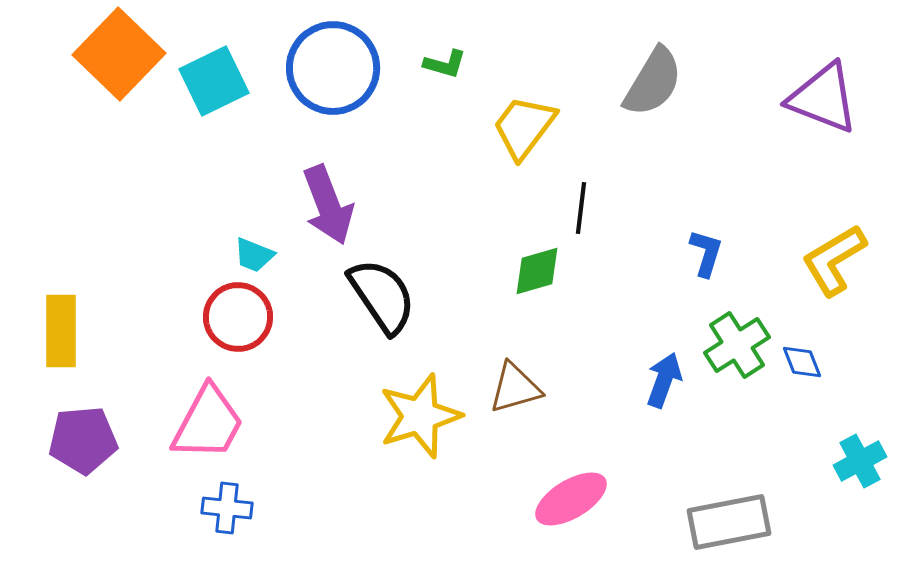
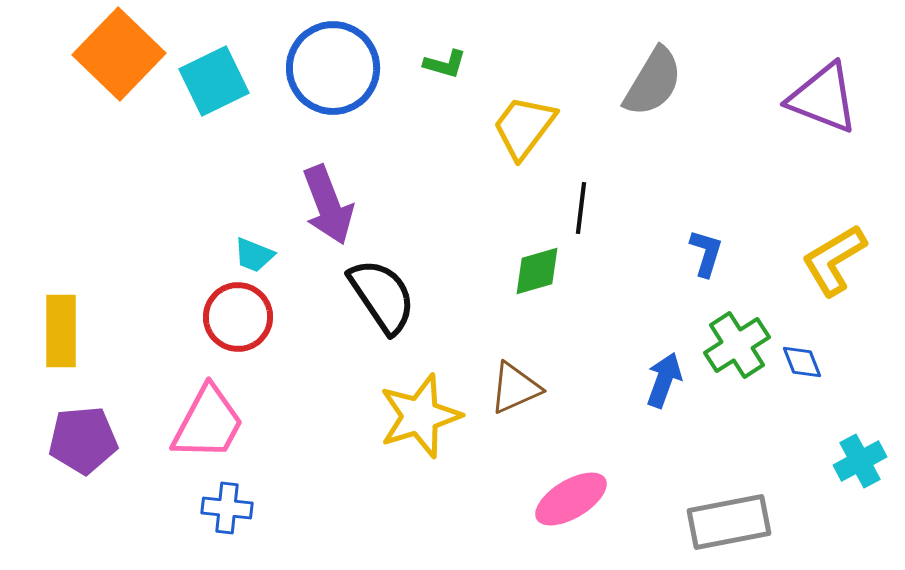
brown triangle: rotated 8 degrees counterclockwise
